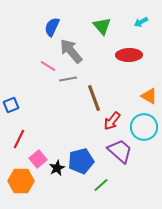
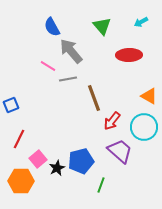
blue semicircle: rotated 54 degrees counterclockwise
green line: rotated 28 degrees counterclockwise
